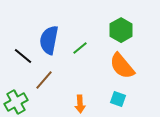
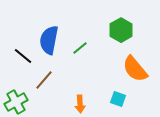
orange semicircle: moved 13 px right, 3 px down
